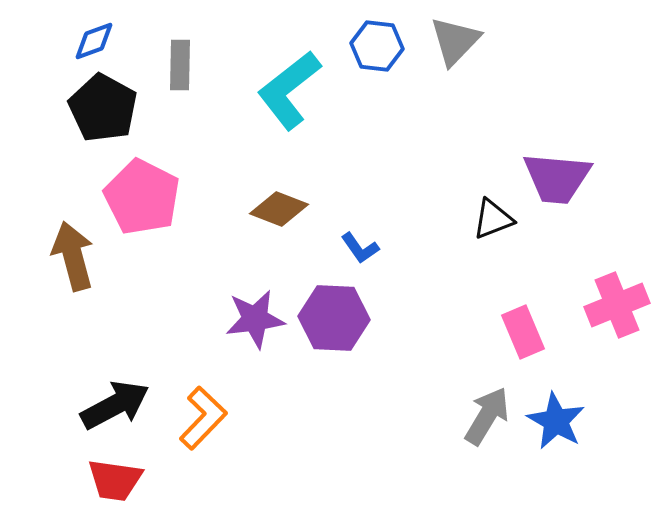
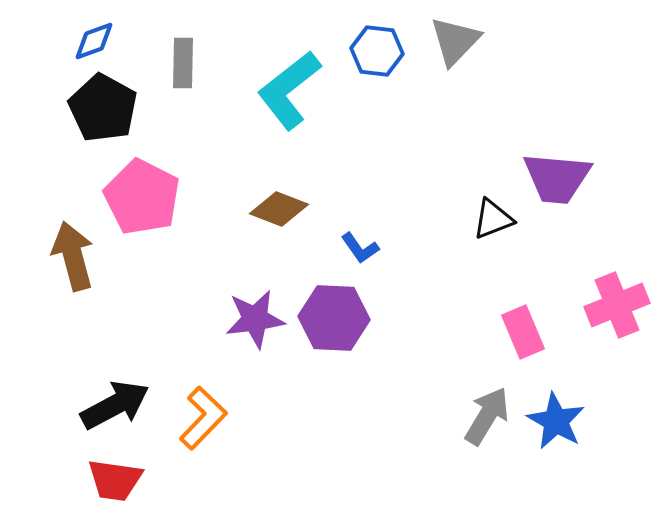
blue hexagon: moved 5 px down
gray rectangle: moved 3 px right, 2 px up
